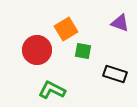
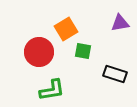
purple triangle: rotated 30 degrees counterclockwise
red circle: moved 2 px right, 2 px down
green L-shape: rotated 144 degrees clockwise
